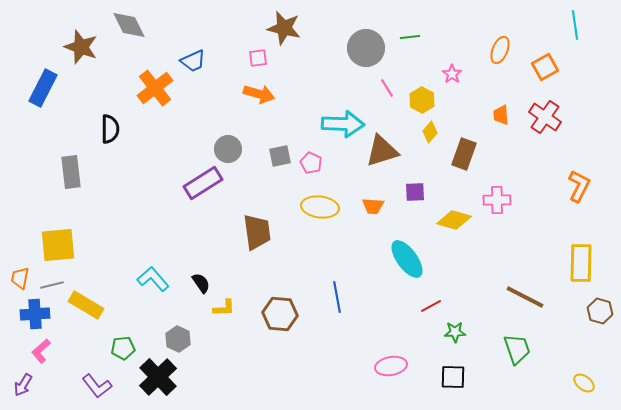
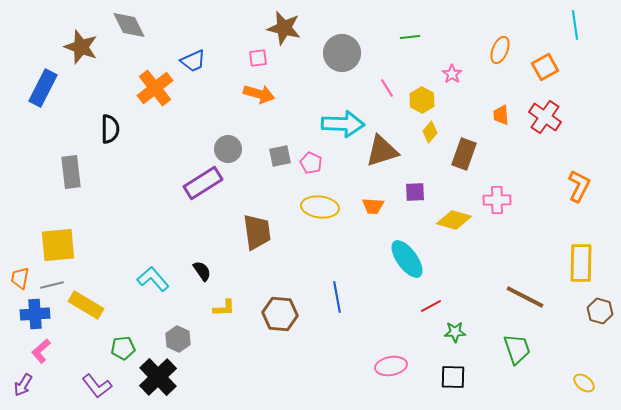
gray circle at (366, 48): moved 24 px left, 5 px down
black semicircle at (201, 283): moved 1 px right, 12 px up
